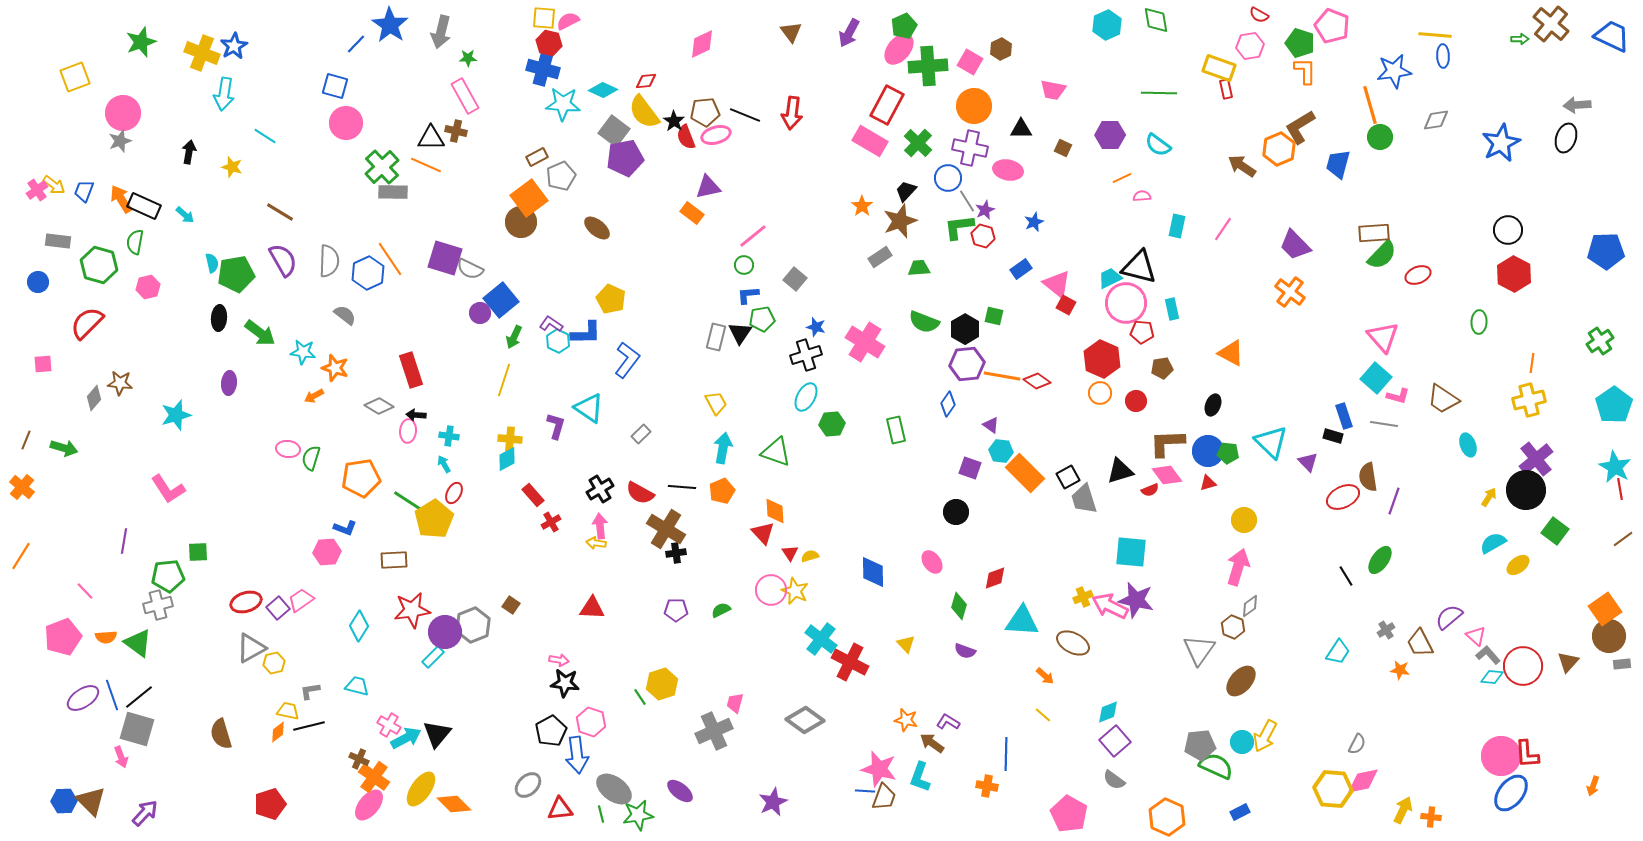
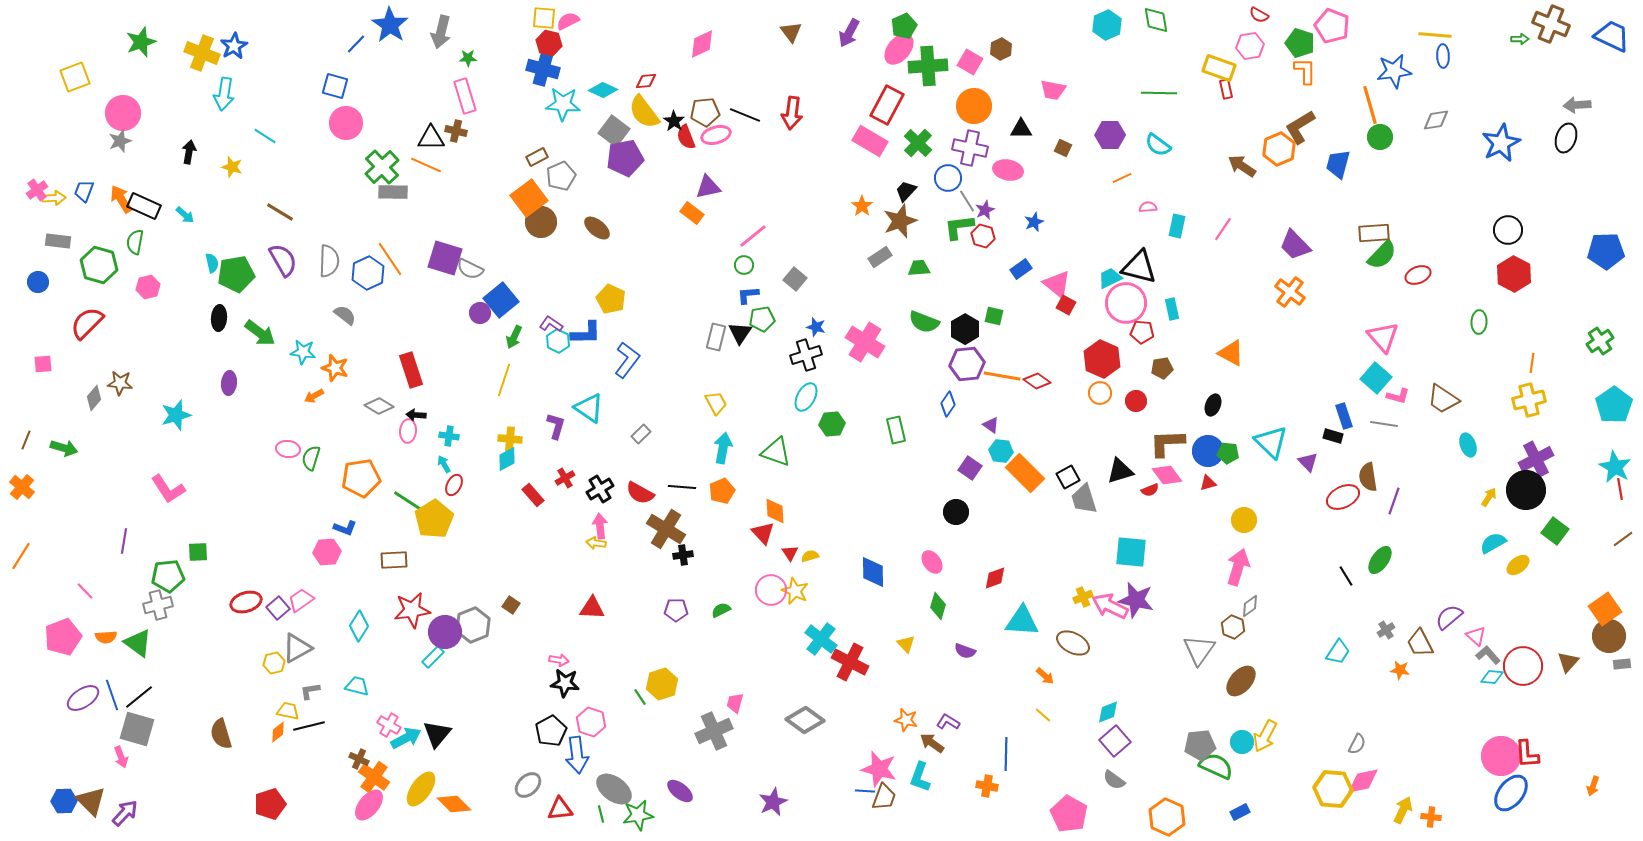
brown cross at (1551, 24): rotated 18 degrees counterclockwise
pink rectangle at (465, 96): rotated 12 degrees clockwise
yellow arrow at (54, 185): moved 13 px down; rotated 40 degrees counterclockwise
pink semicircle at (1142, 196): moved 6 px right, 11 px down
brown circle at (521, 222): moved 20 px right
purple cross at (1536, 459): rotated 12 degrees clockwise
purple square at (970, 468): rotated 15 degrees clockwise
red ellipse at (454, 493): moved 8 px up
red cross at (551, 522): moved 14 px right, 44 px up
black cross at (676, 553): moved 7 px right, 2 px down
green diamond at (959, 606): moved 21 px left
gray triangle at (251, 648): moved 46 px right
purple arrow at (145, 813): moved 20 px left
